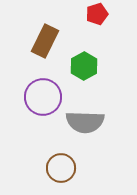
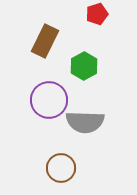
purple circle: moved 6 px right, 3 px down
